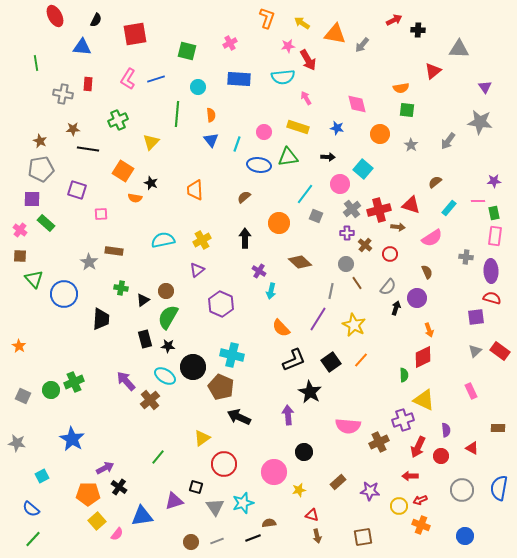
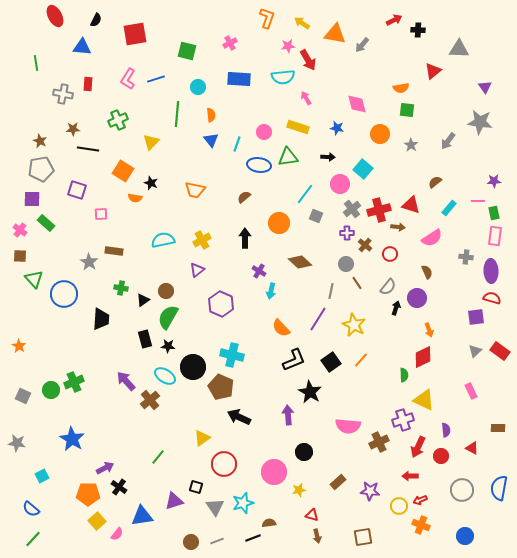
orange trapezoid at (195, 190): rotated 75 degrees counterclockwise
